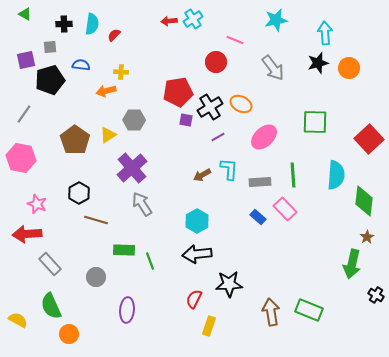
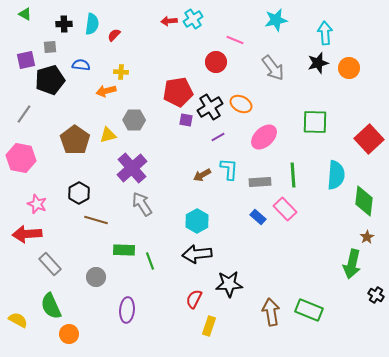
yellow triangle at (108, 135): rotated 18 degrees clockwise
